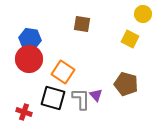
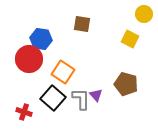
yellow circle: moved 1 px right
blue hexagon: moved 11 px right
black square: rotated 25 degrees clockwise
